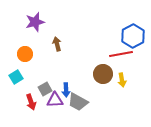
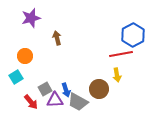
purple star: moved 4 px left, 4 px up
blue hexagon: moved 1 px up
brown arrow: moved 6 px up
orange circle: moved 2 px down
brown circle: moved 4 px left, 15 px down
yellow arrow: moved 5 px left, 5 px up
blue arrow: rotated 16 degrees counterclockwise
red arrow: rotated 21 degrees counterclockwise
